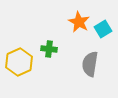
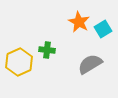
green cross: moved 2 px left, 1 px down
gray semicircle: rotated 50 degrees clockwise
